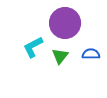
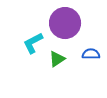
cyan L-shape: moved 4 px up
green triangle: moved 3 px left, 3 px down; rotated 18 degrees clockwise
